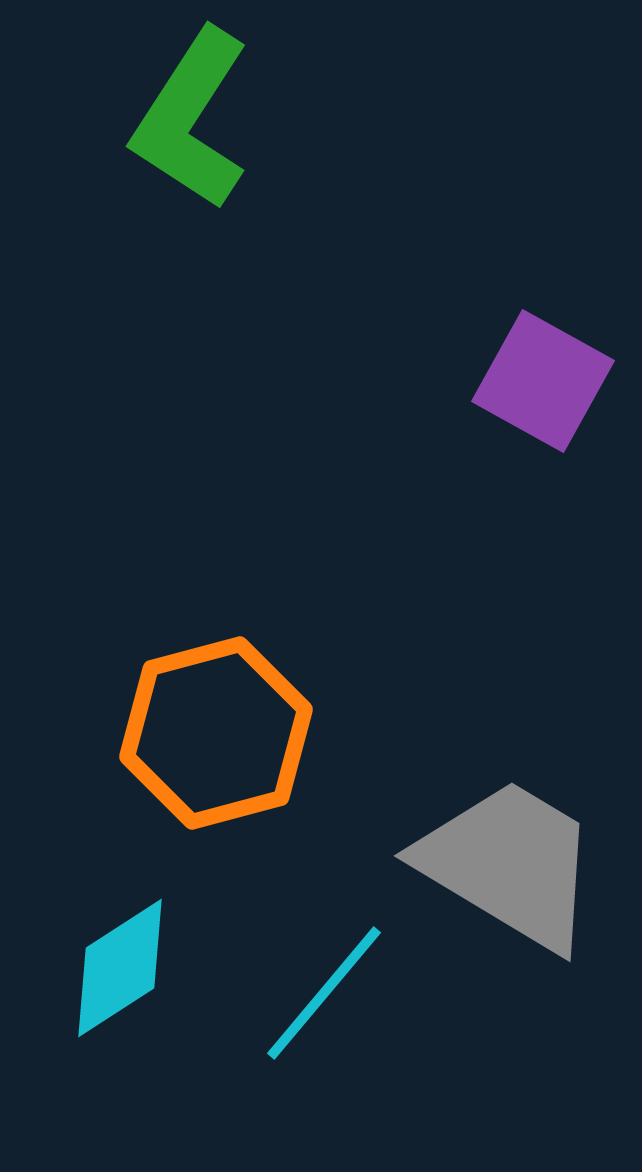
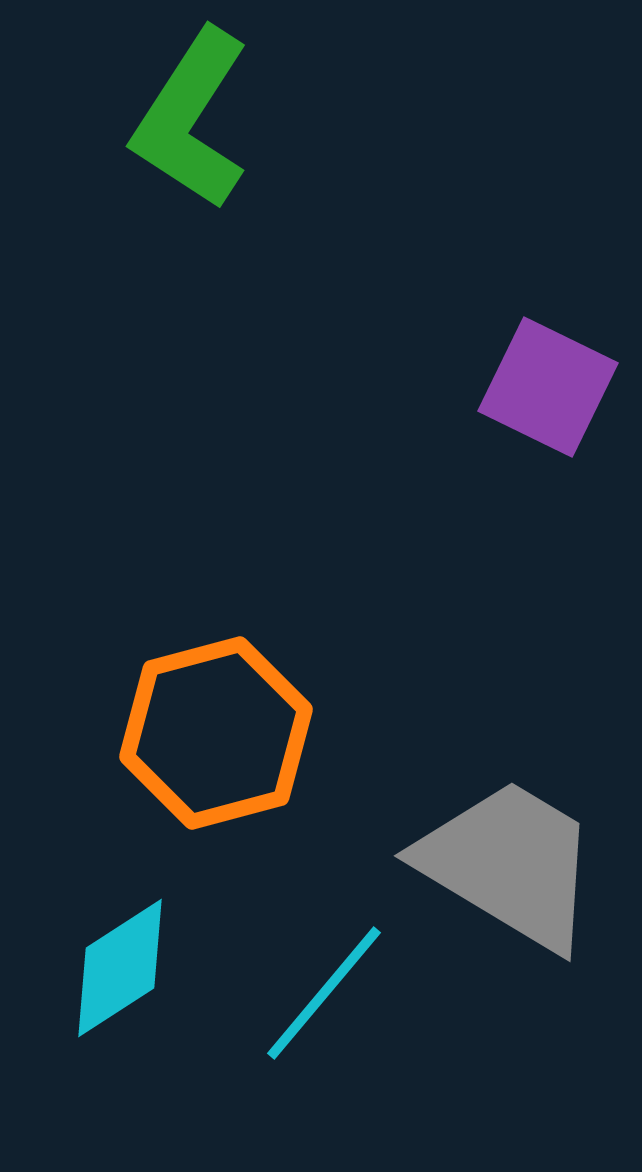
purple square: moved 5 px right, 6 px down; rotated 3 degrees counterclockwise
